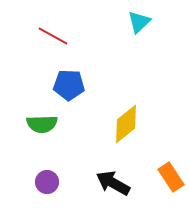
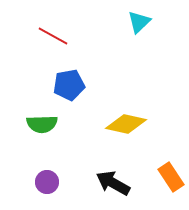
blue pentagon: rotated 12 degrees counterclockwise
yellow diamond: rotated 51 degrees clockwise
